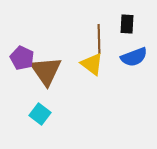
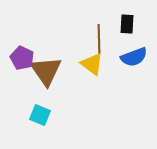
cyan square: moved 1 px down; rotated 15 degrees counterclockwise
